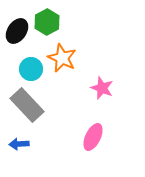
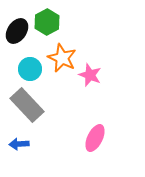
cyan circle: moved 1 px left
pink star: moved 12 px left, 13 px up
pink ellipse: moved 2 px right, 1 px down
